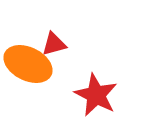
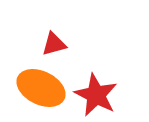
orange ellipse: moved 13 px right, 24 px down
